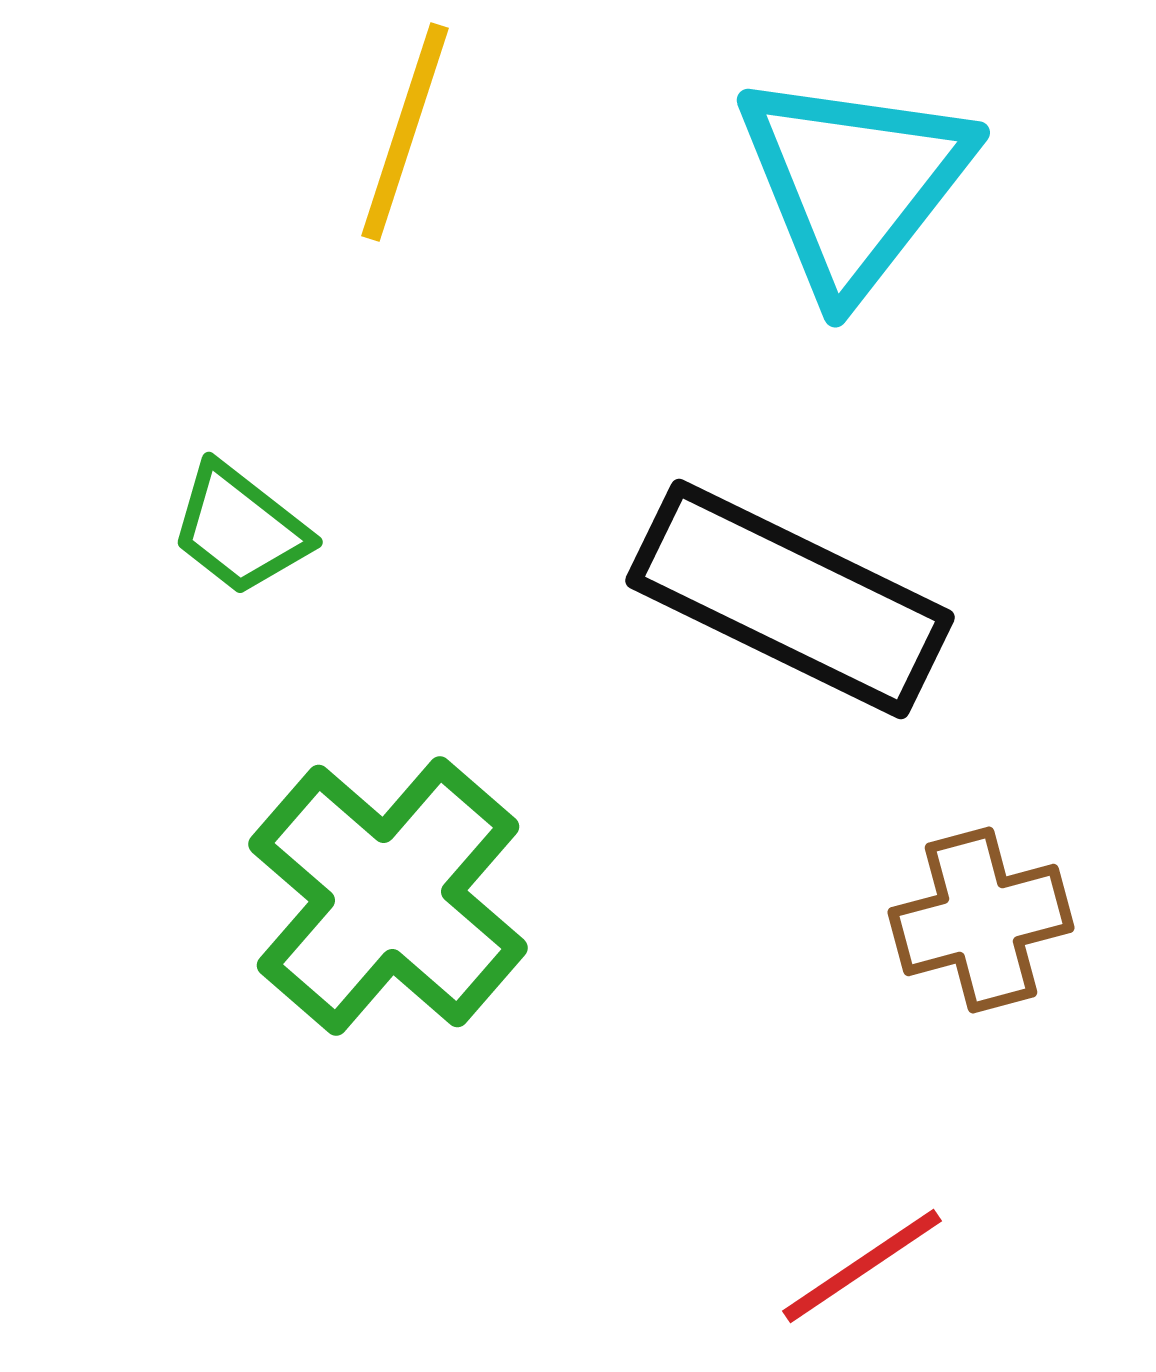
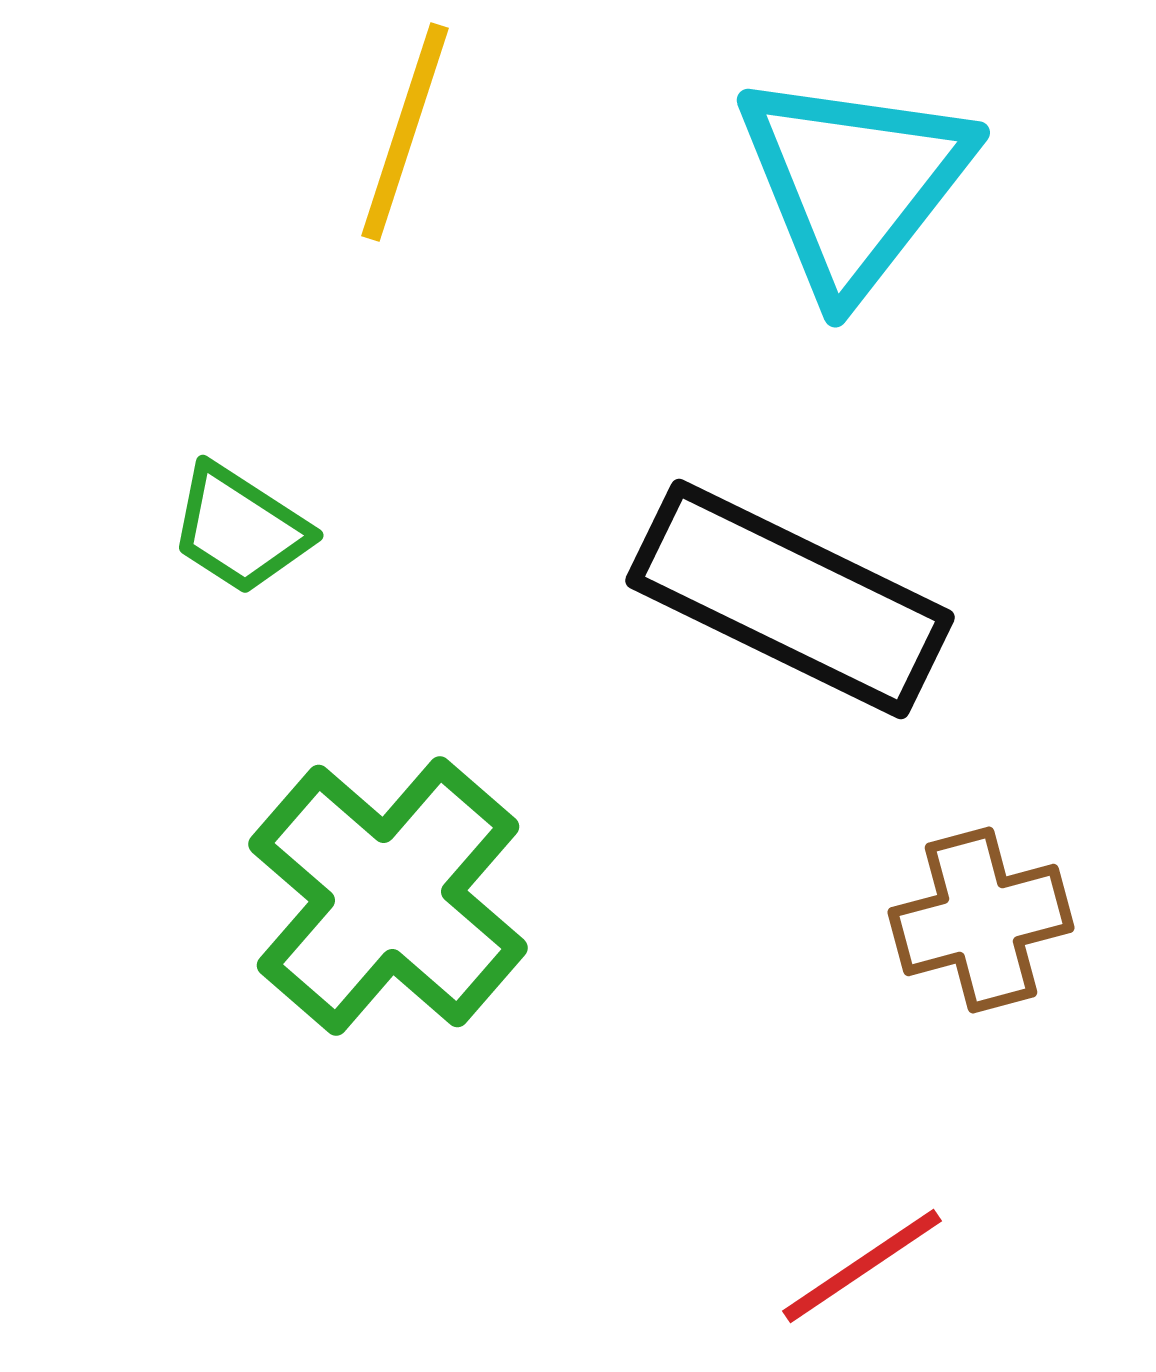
green trapezoid: rotated 5 degrees counterclockwise
